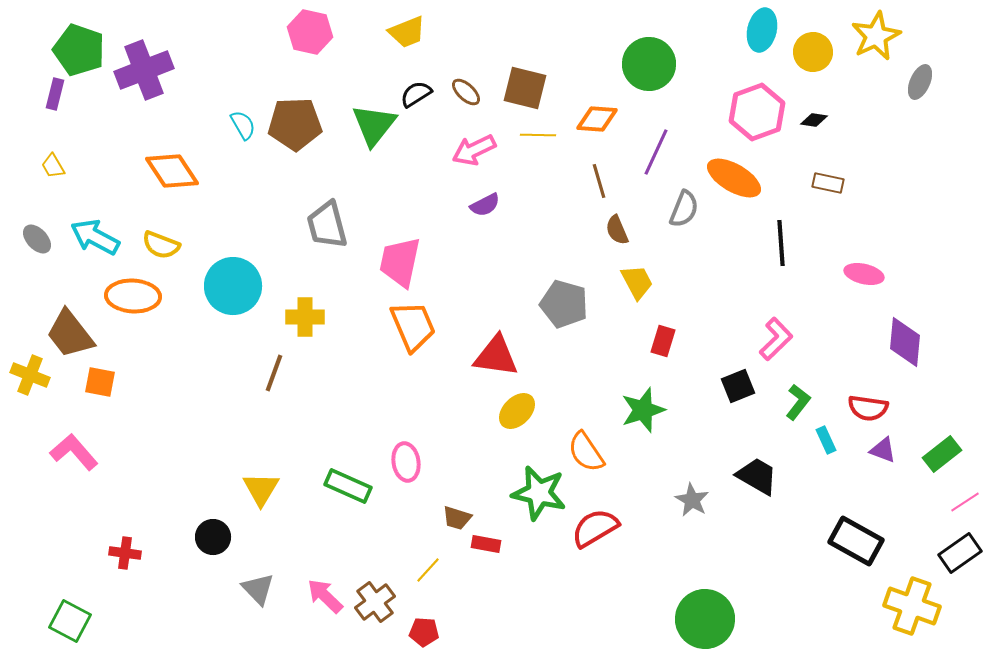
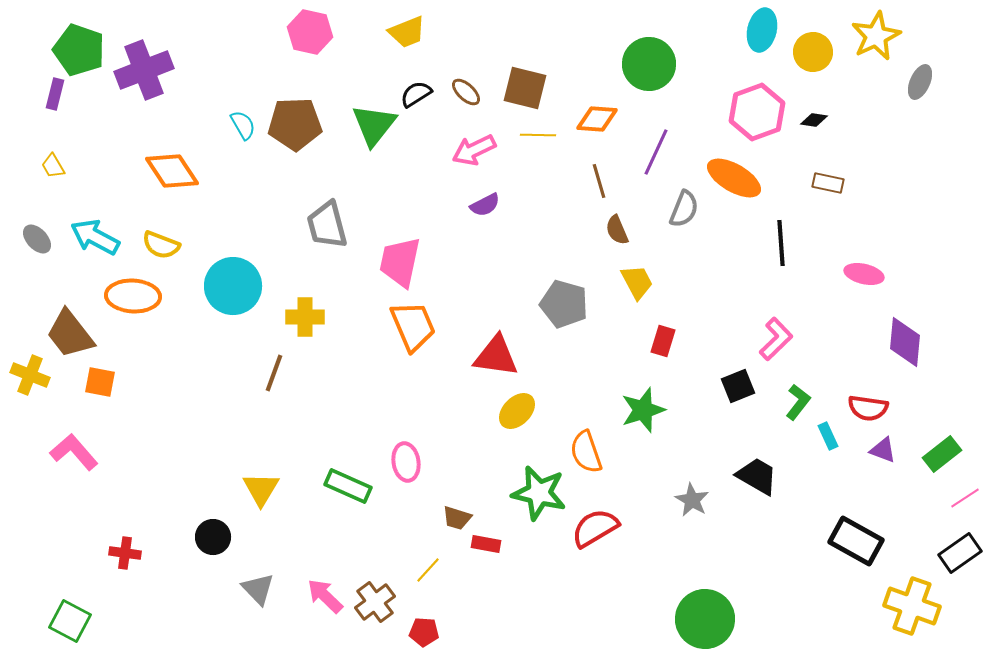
cyan rectangle at (826, 440): moved 2 px right, 4 px up
orange semicircle at (586, 452): rotated 15 degrees clockwise
pink line at (965, 502): moved 4 px up
